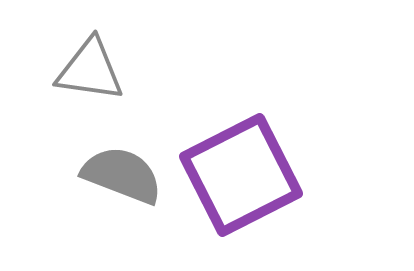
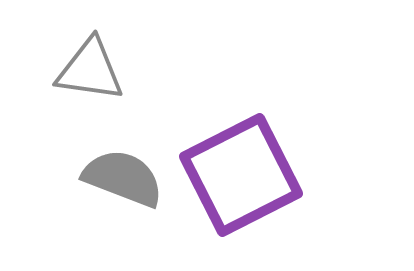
gray semicircle: moved 1 px right, 3 px down
